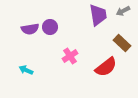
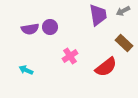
brown rectangle: moved 2 px right
